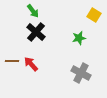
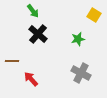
black cross: moved 2 px right, 2 px down
green star: moved 1 px left, 1 px down
red arrow: moved 15 px down
